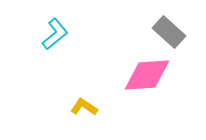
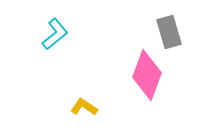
gray rectangle: rotated 32 degrees clockwise
pink diamond: rotated 66 degrees counterclockwise
